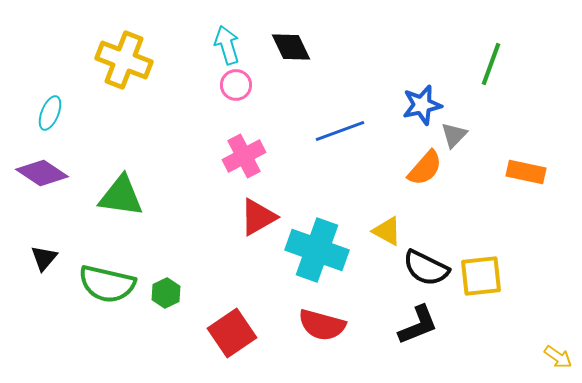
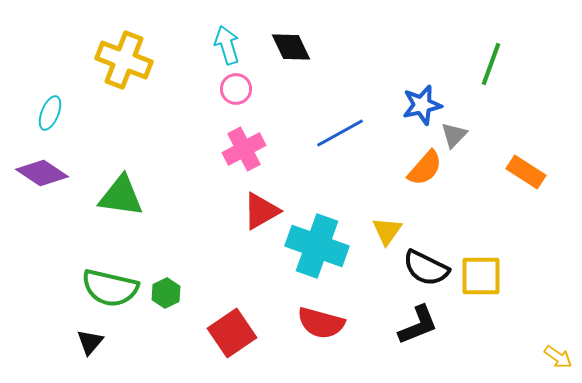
pink circle: moved 4 px down
blue line: moved 2 px down; rotated 9 degrees counterclockwise
pink cross: moved 7 px up
orange rectangle: rotated 21 degrees clockwise
red triangle: moved 3 px right, 6 px up
yellow triangle: rotated 36 degrees clockwise
cyan cross: moved 4 px up
black triangle: moved 46 px right, 84 px down
yellow square: rotated 6 degrees clockwise
green semicircle: moved 3 px right, 4 px down
red semicircle: moved 1 px left, 2 px up
